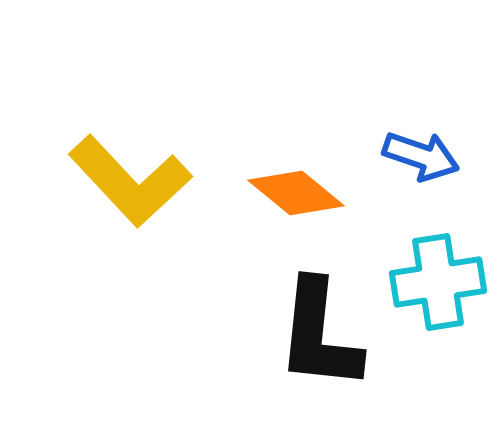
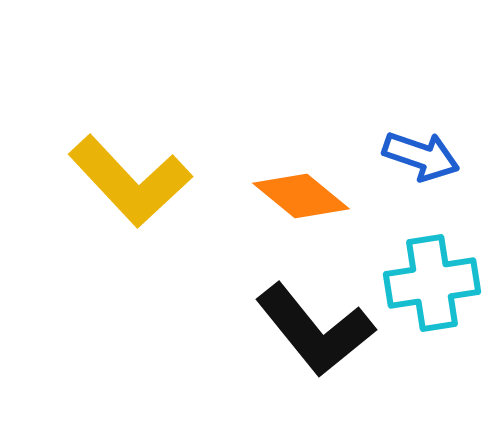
orange diamond: moved 5 px right, 3 px down
cyan cross: moved 6 px left, 1 px down
black L-shape: moved 4 px left, 5 px up; rotated 45 degrees counterclockwise
